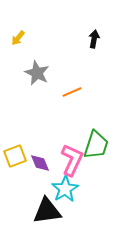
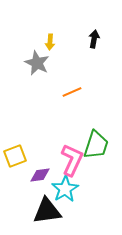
yellow arrow: moved 32 px right, 4 px down; rotated 35 degrees counterclockwise
gray star: moved 10 px up
purple diamond: moved 12 px down; rotated 75 degrees counterclockwise
